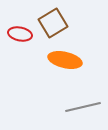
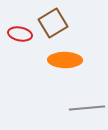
orange ellipse: rotated 12 degrees counterclockwise
gray line: moved 4 px right, 1 px down; rotated 8 degrees clockwise
